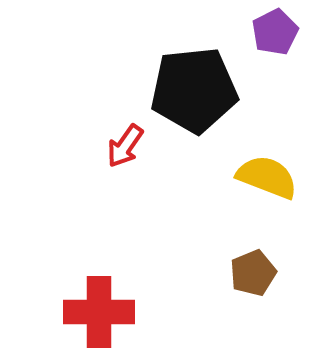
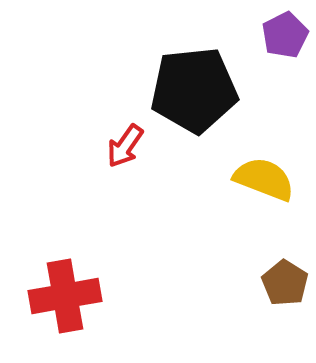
purple pentagon: moved 10 px right, 3 px down
yellow semicircle: moved 3 px left, 2 px down
brown pentagon: moved 32 px right, 10 px down; rotated 18 degrees counterclockwise
red cross: moved 34 px left, 16 px up; rotated 10 degrees counterclockwise
